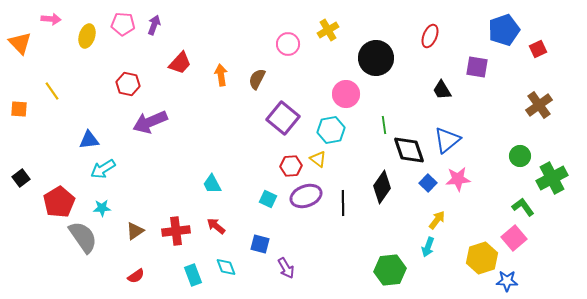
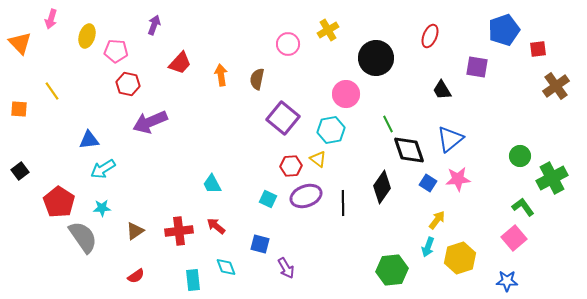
pink arrow at (51, 19): rotated 102 degrees clockwise
pink pentagon at (123, 24): moved 7 px left, 27 px down
red square at (538, 49): rotated 18 degrees clockwise
brown semicircle at (257, 79): rotated 15 degrees counterclockwise
brown cross at (539, 105): moved 17 px right, 19 px up
green line at (384, 125): moved 4 px right, 1 px up; rotated 18 degrees counterclockwise
blue triangle at (447, 140): moved 3 px right, 1 px up
black square at (21, 178): moved 1 px left, 7 px up
blue square at (428, 183): rotated 12 degrees counterclockwise
red pentagon at (59, 202): rotated 8 degrees counterclockwise
red cross at (176, 231): moved 3 px right
yellow hexagon at (482, 258): moved 22 px left
green hexagon at (390, 270): moved 2 px right
cyan rectangle at (193, 275): moved 5 px down; rotated 15 degrees clockwise
